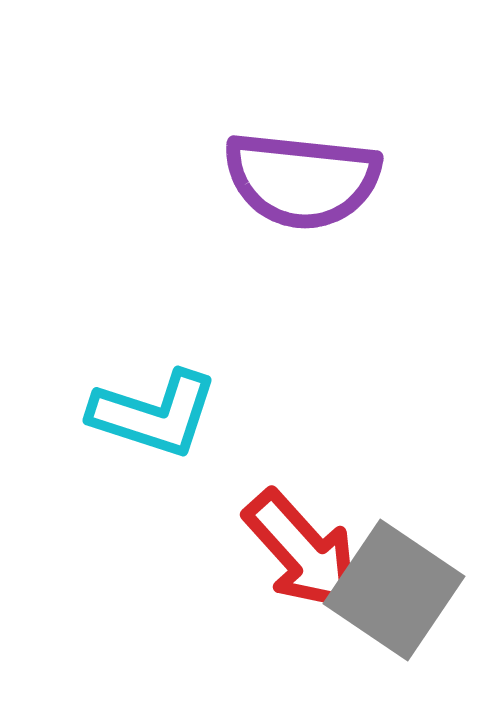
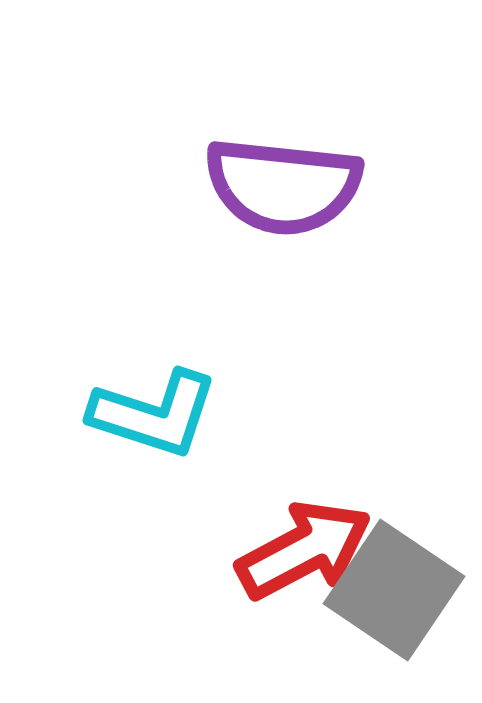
purple semicircle: moved 19 px left, 6 px down
red arrow: moved 2 px right, 1 px up; rotated 76 degrees counterclockwise
